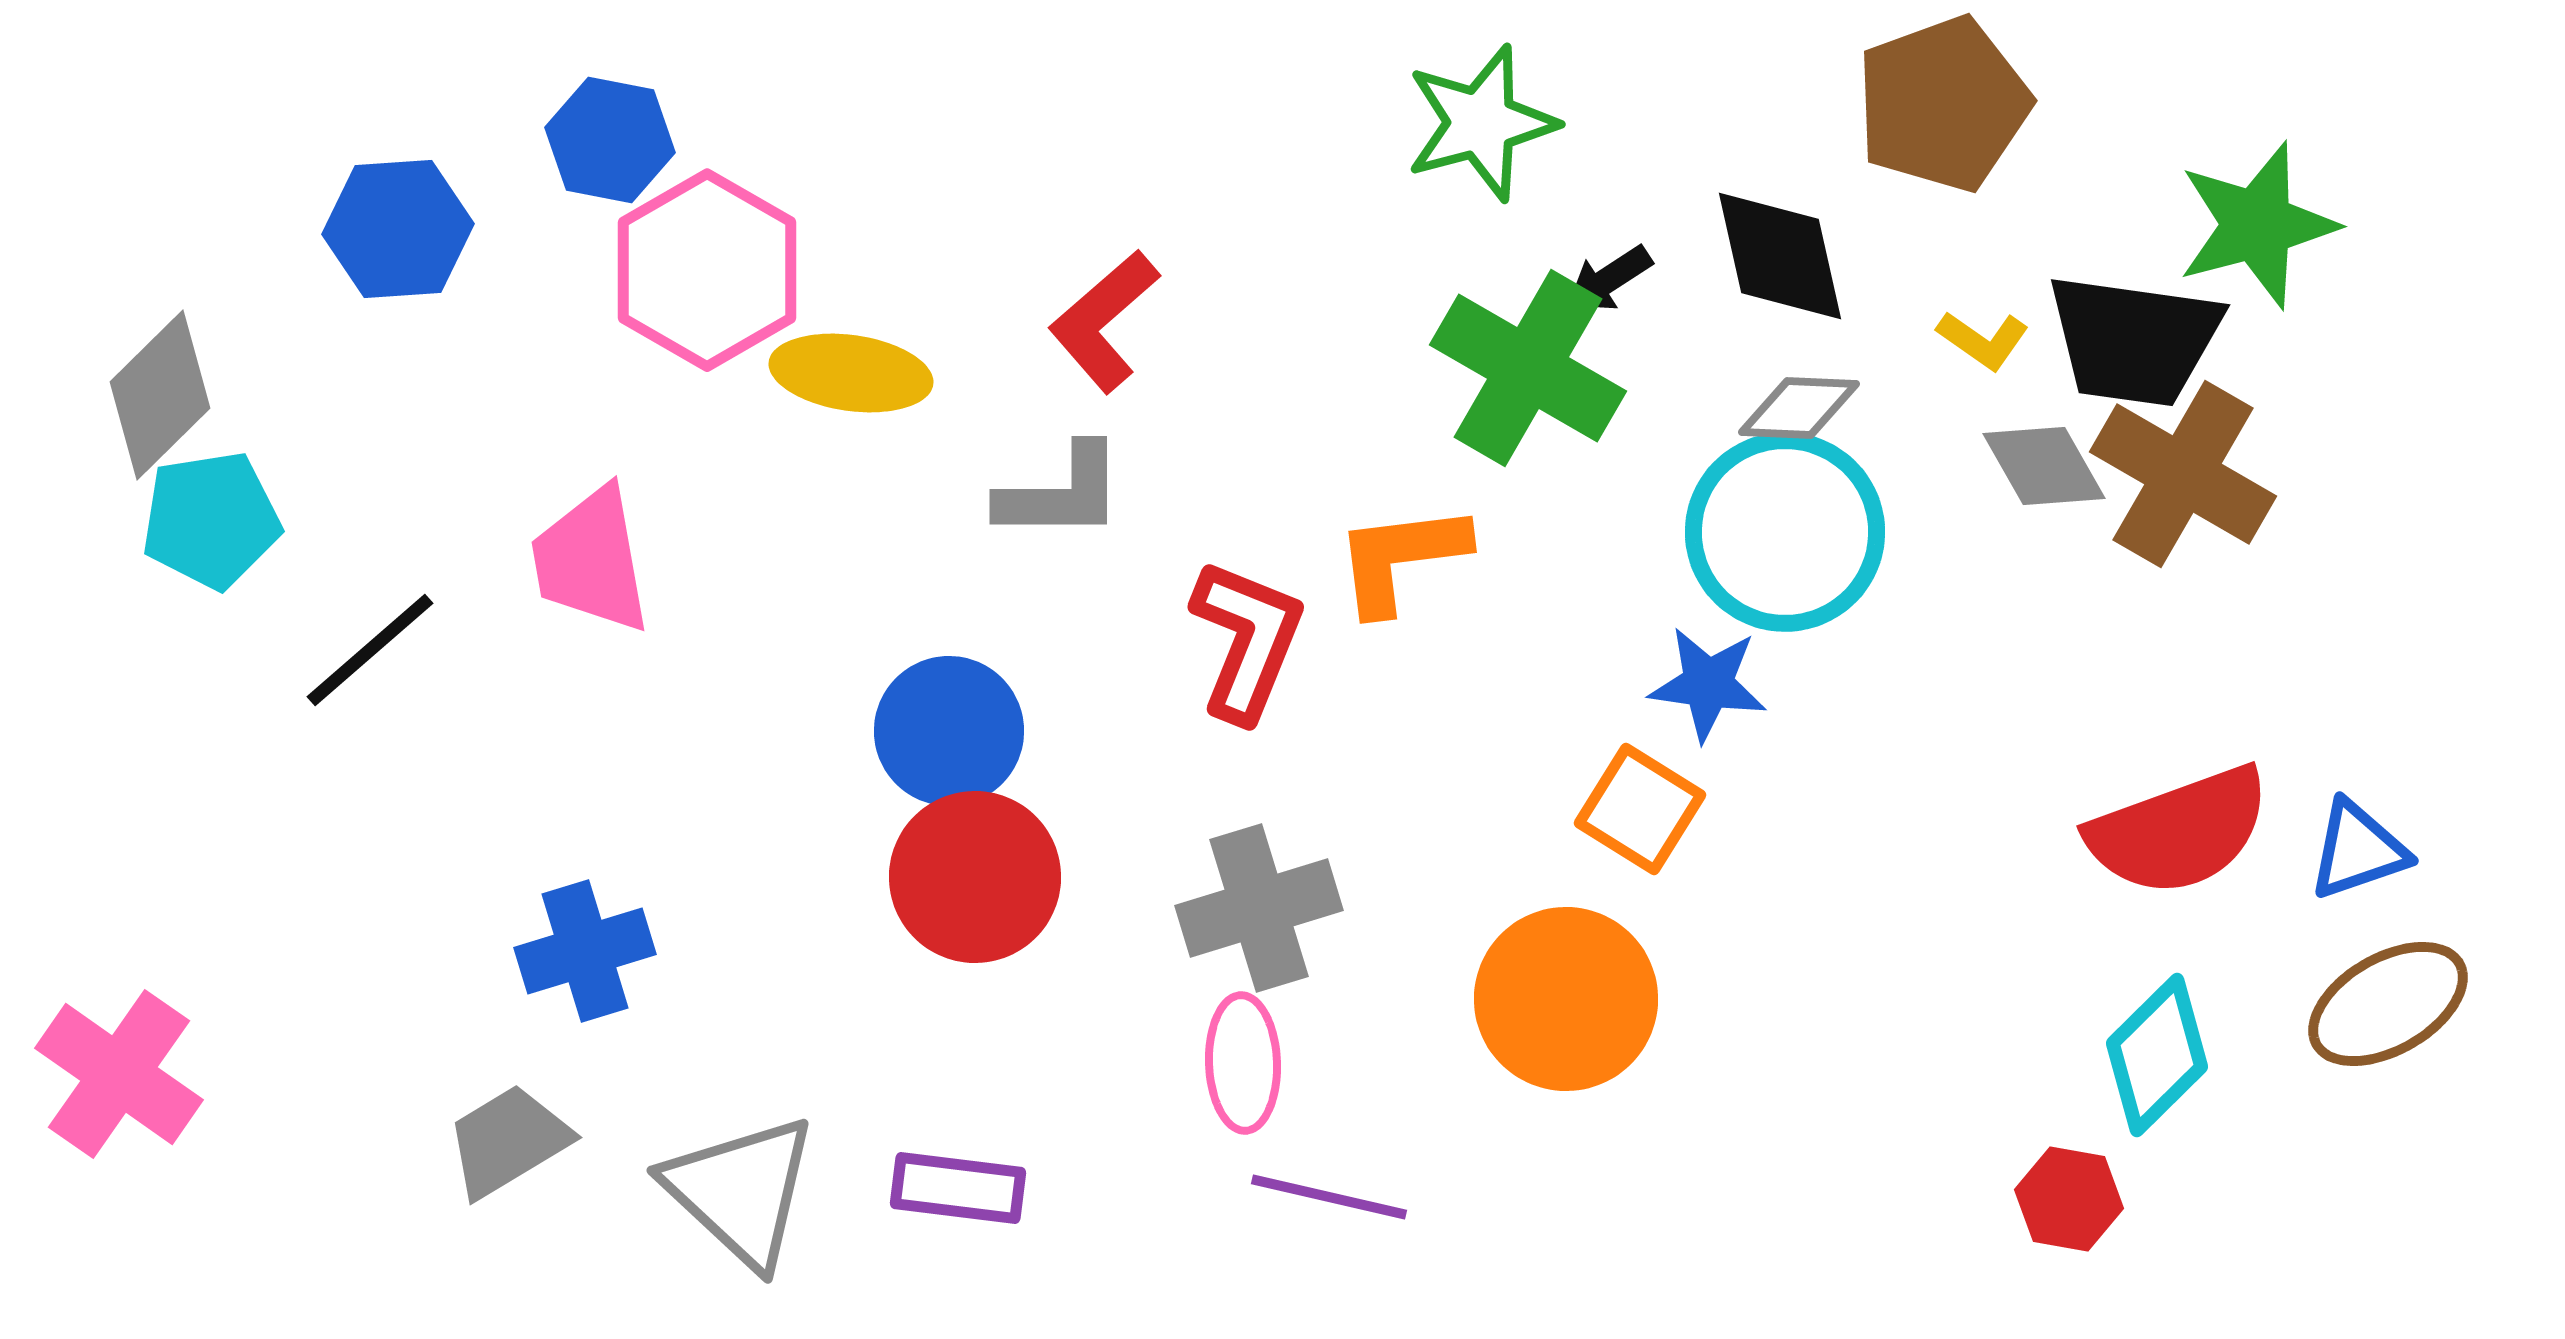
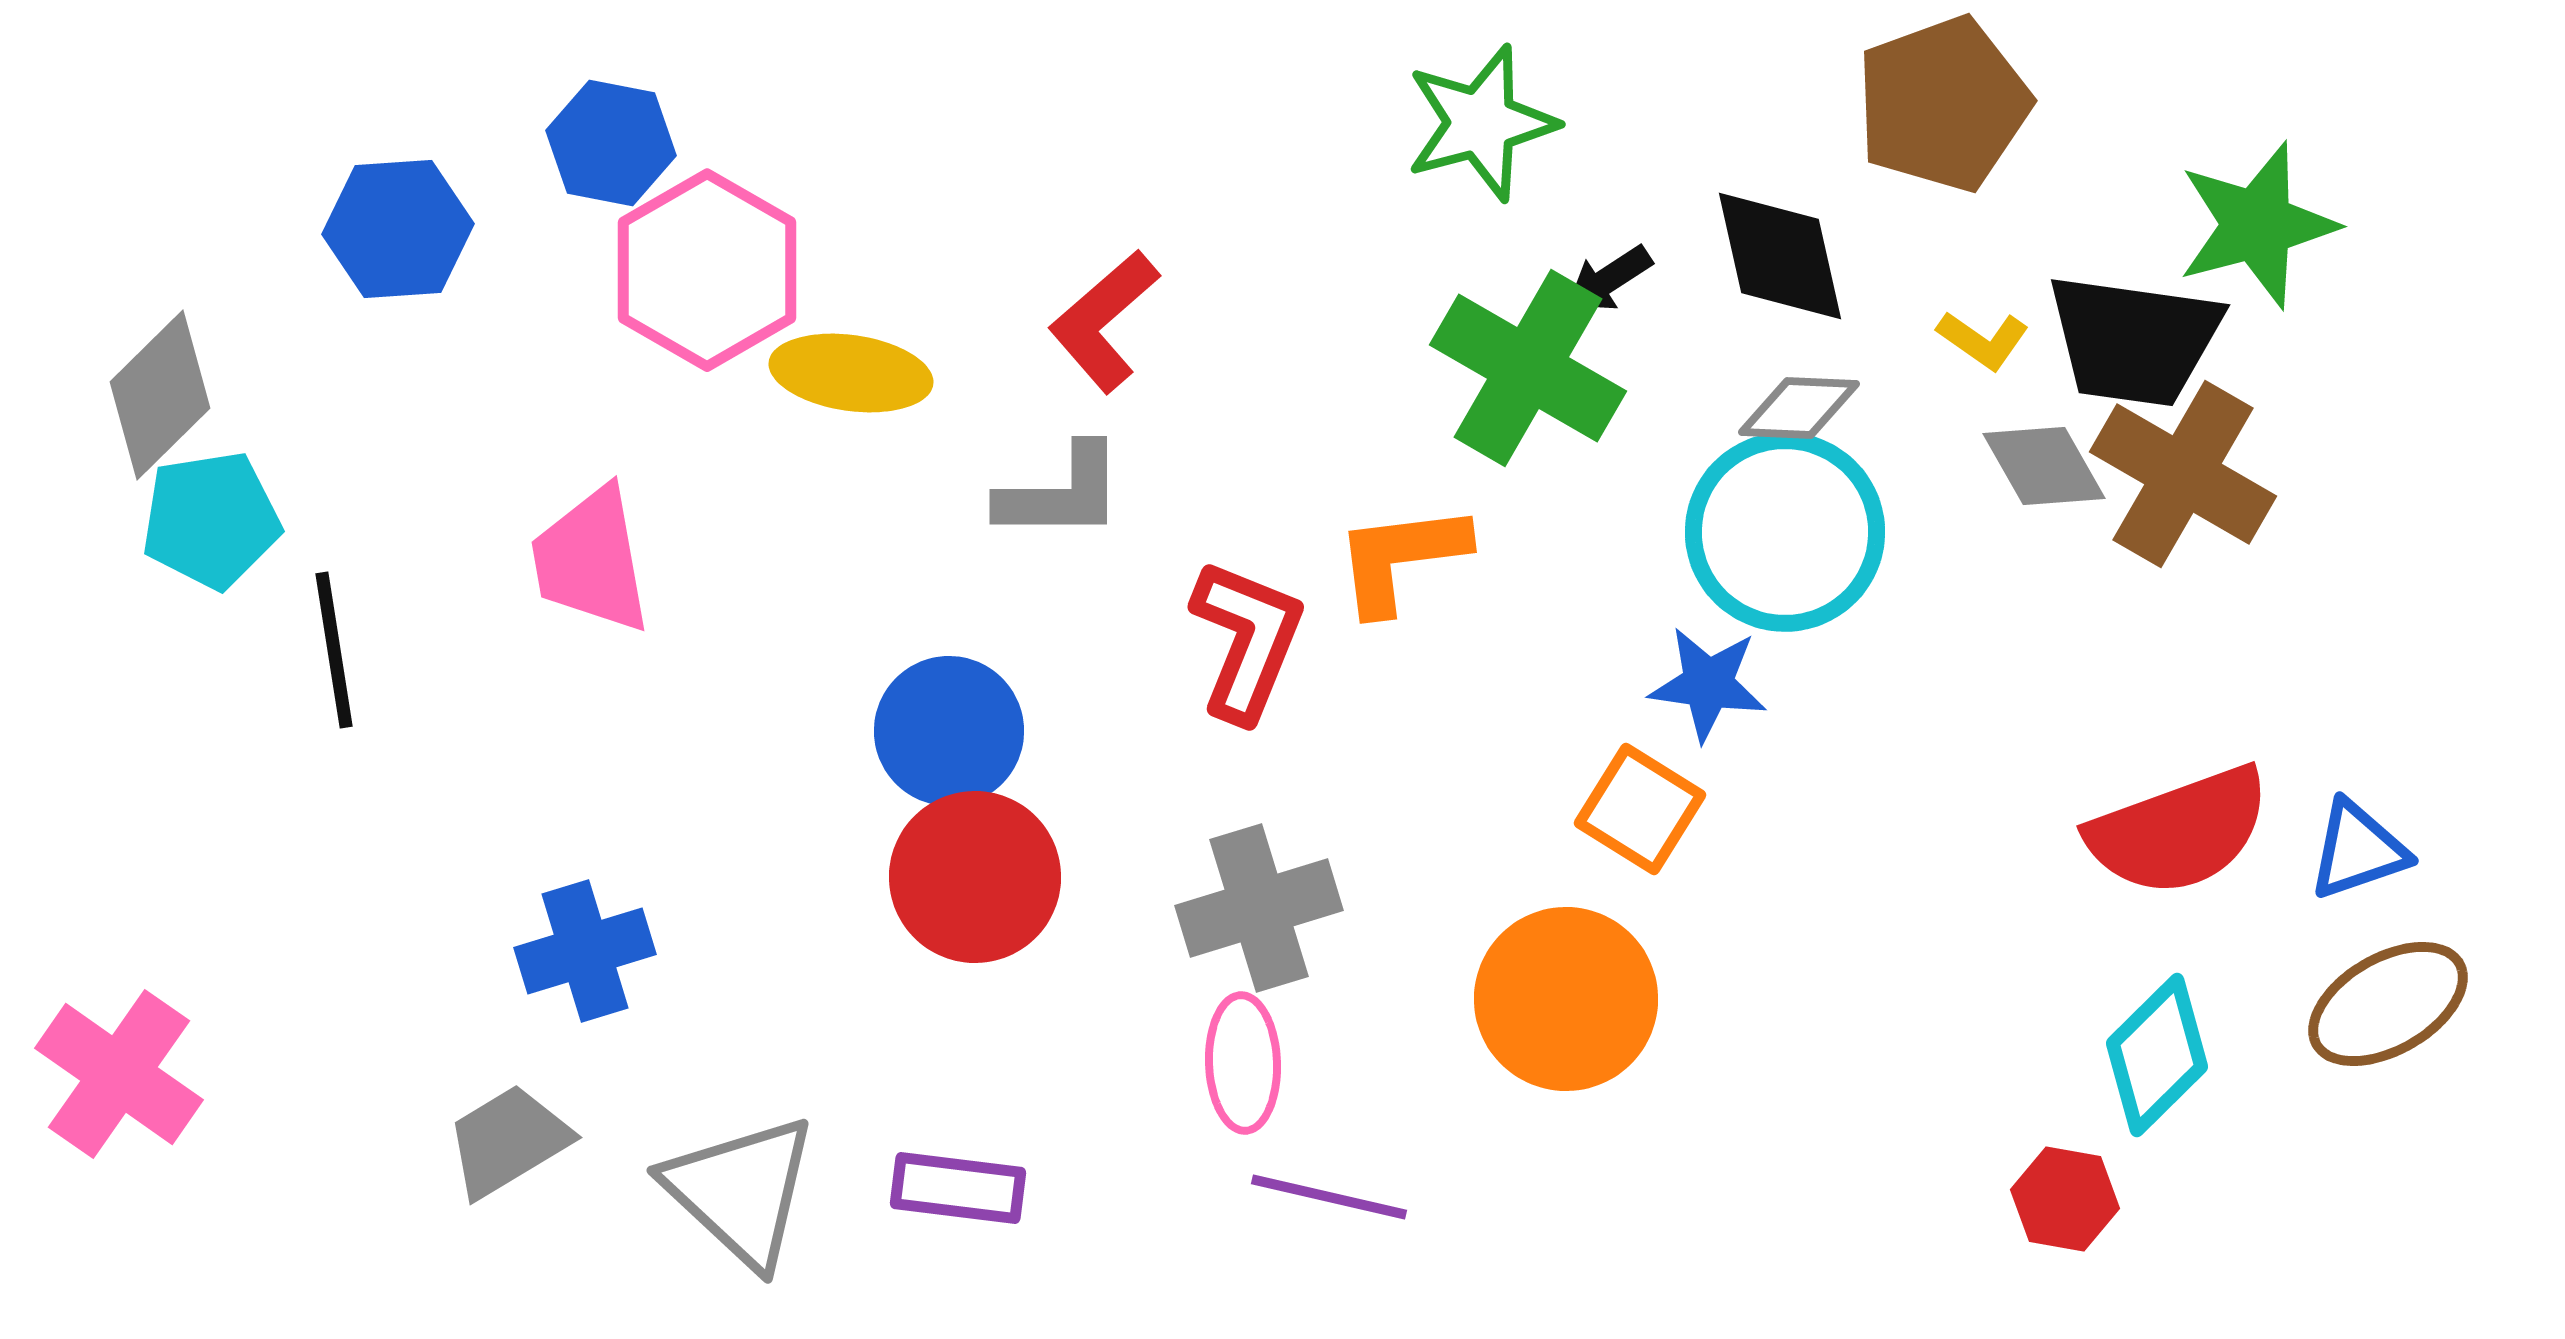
blue hexagon at (610, 140): moved 1 px right, 3 px down
black line at (370, 650): moved 36 px left; rotated 58 degrees counterclockwise
red hexagon at (2069, 1199): moved 4 px left
